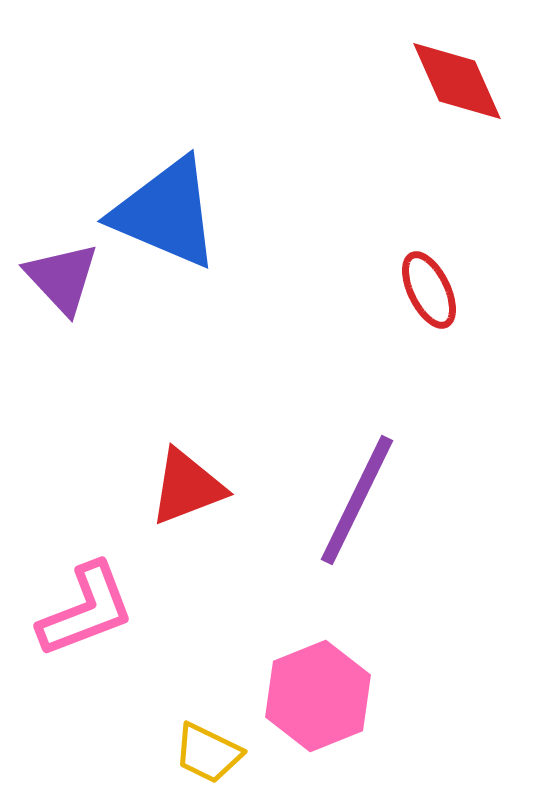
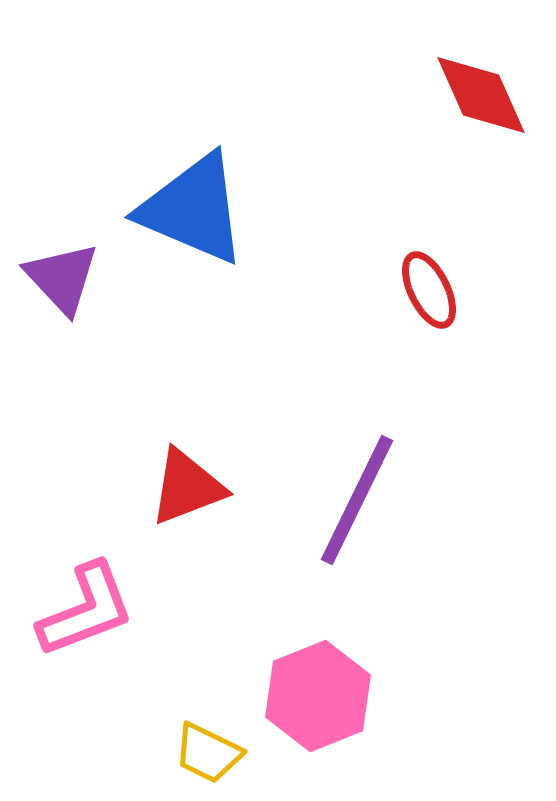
red diamond: moved 24 px right, 14 px down
blue triangle: moved 27 px right, 4 px up
